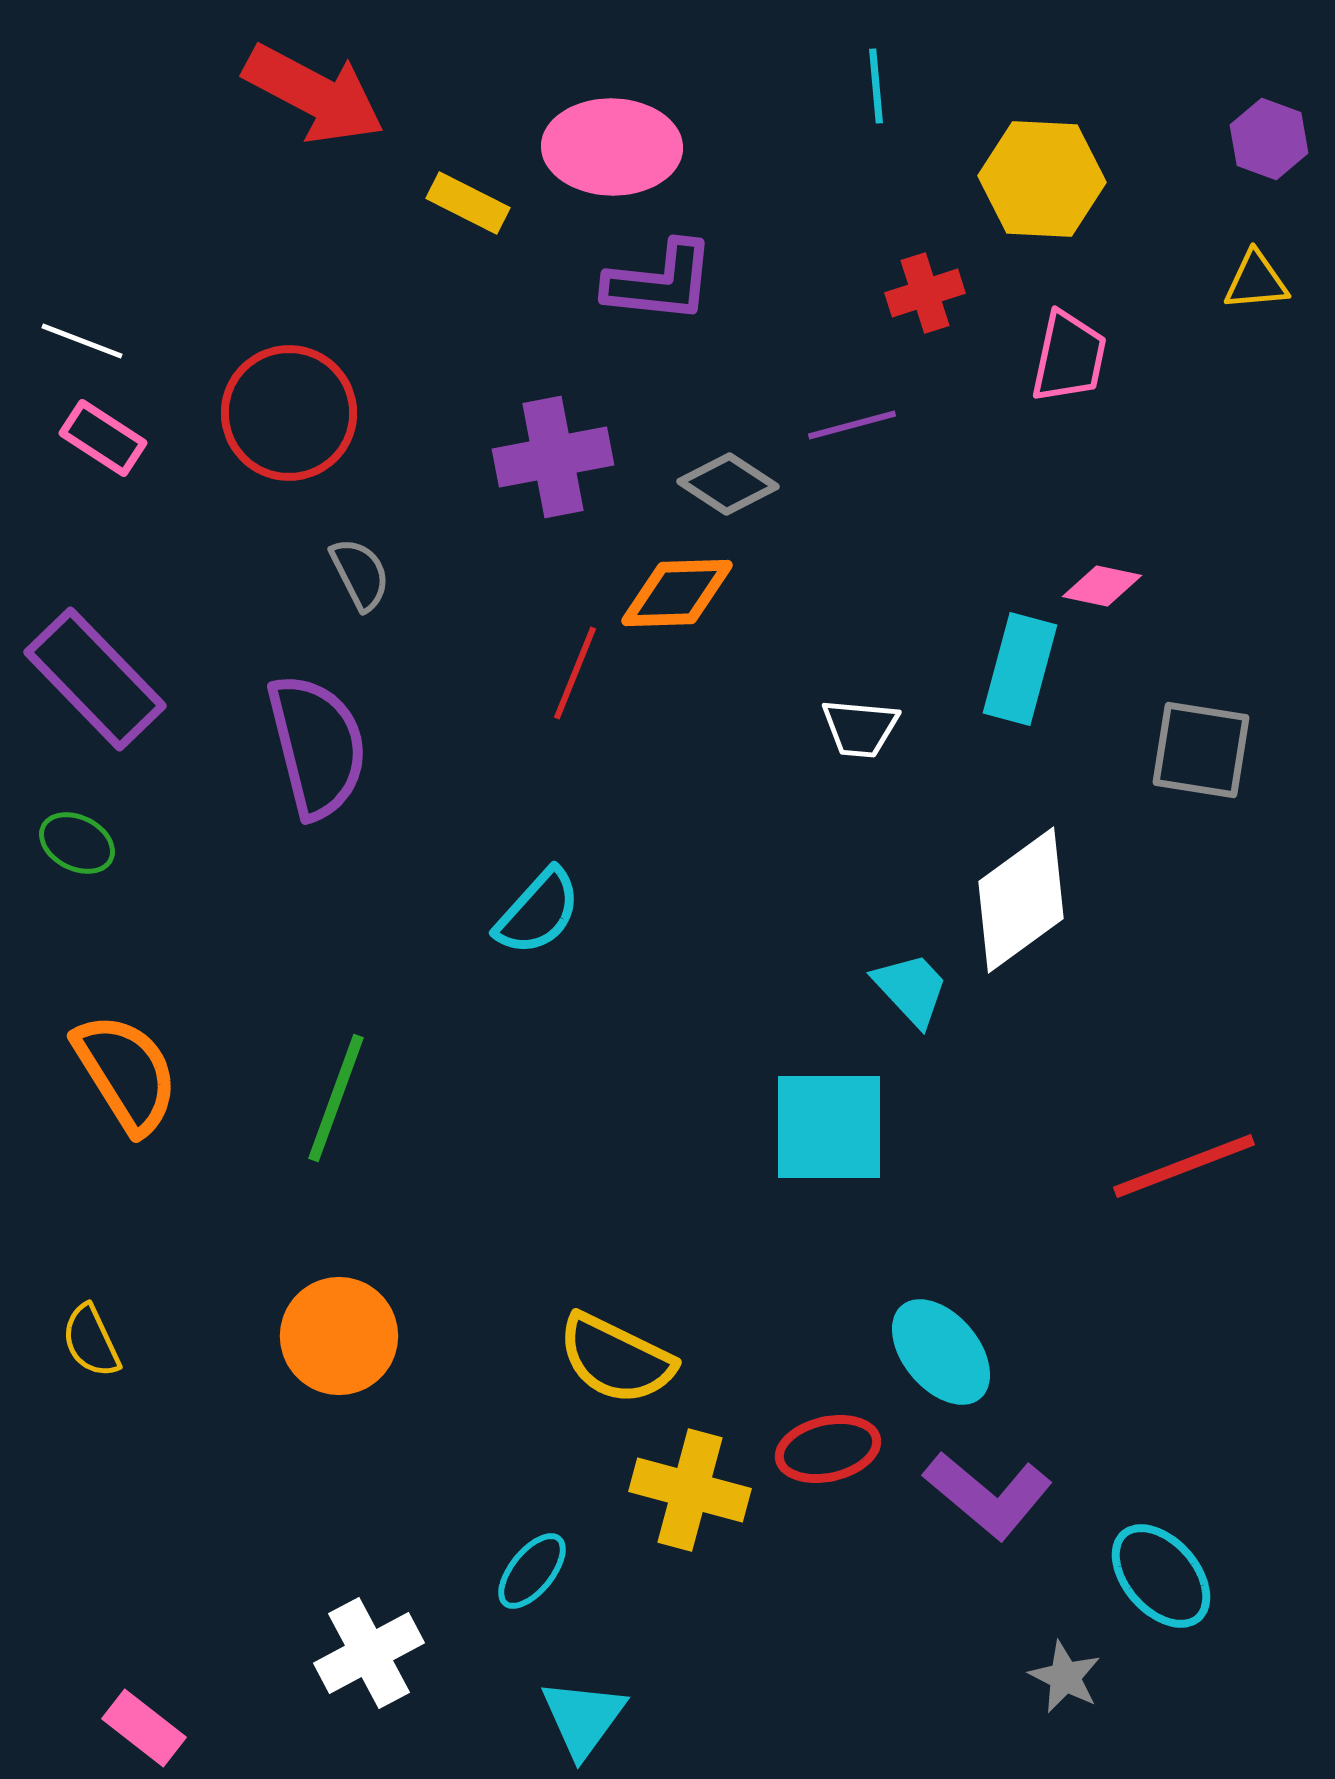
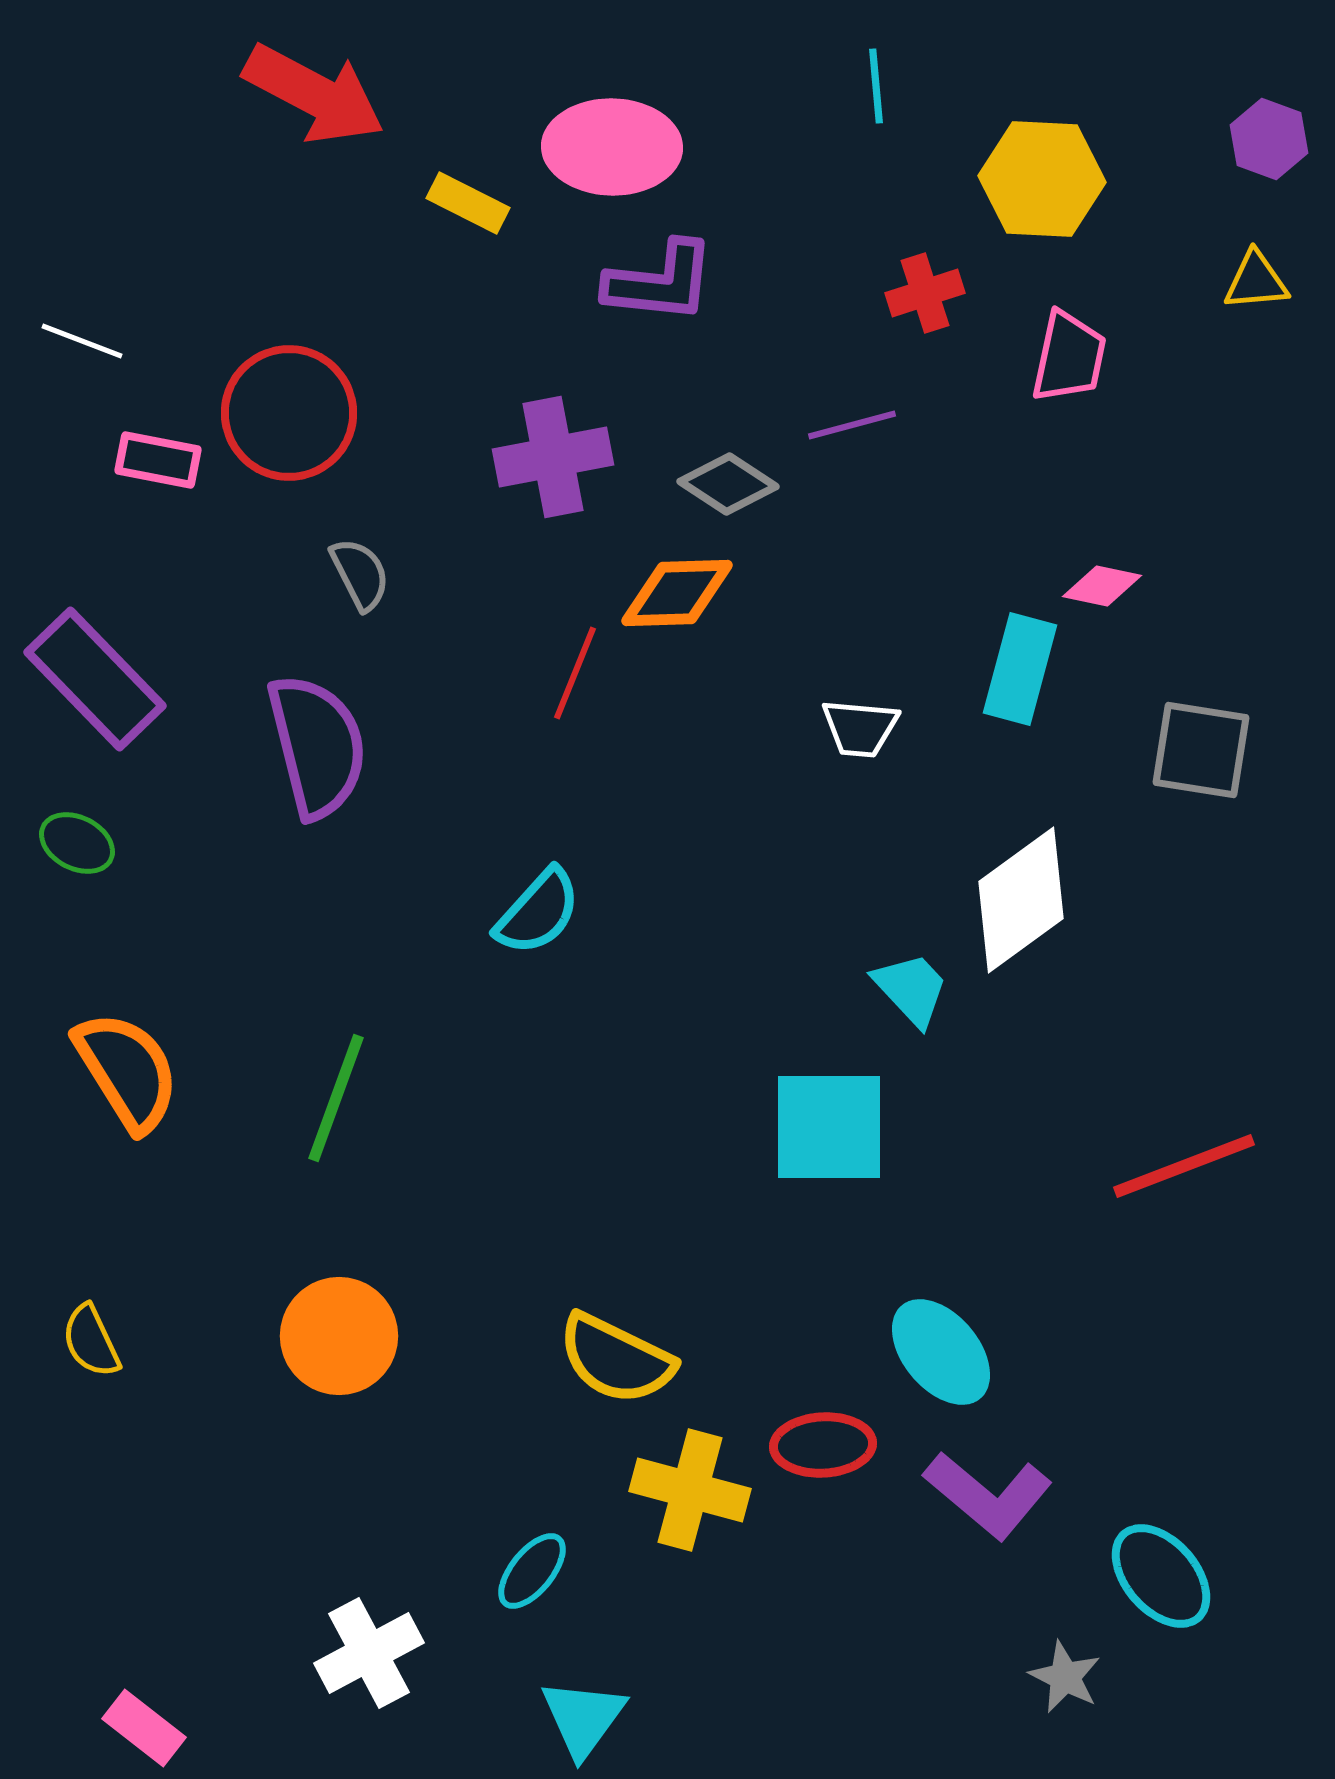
pink rectangle at (103, 438): moved 55 px right, 22 px down; rotated 22 degrees counterclockwise
orange semicircle at (126, 1073): moved 1 px right, 2 px up
red ellipse at (828, 1449): moved 5 px left, 4 px up; rotated 10 degrees clockwise
